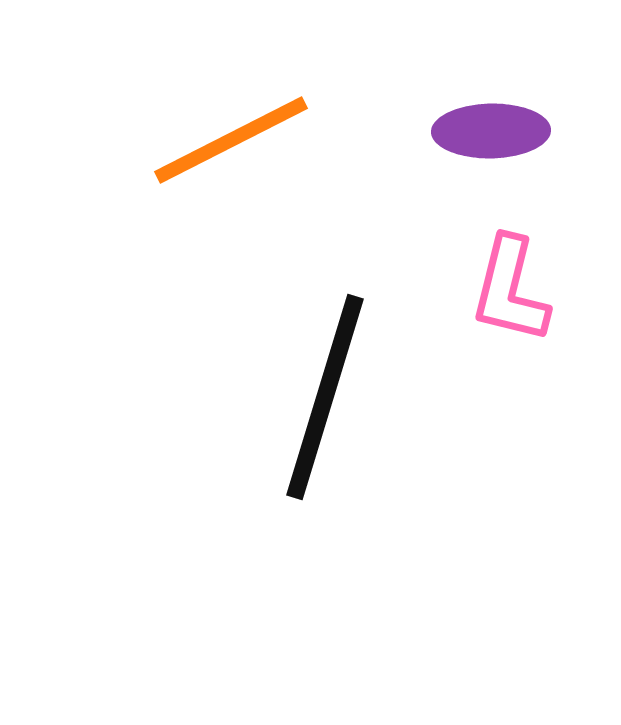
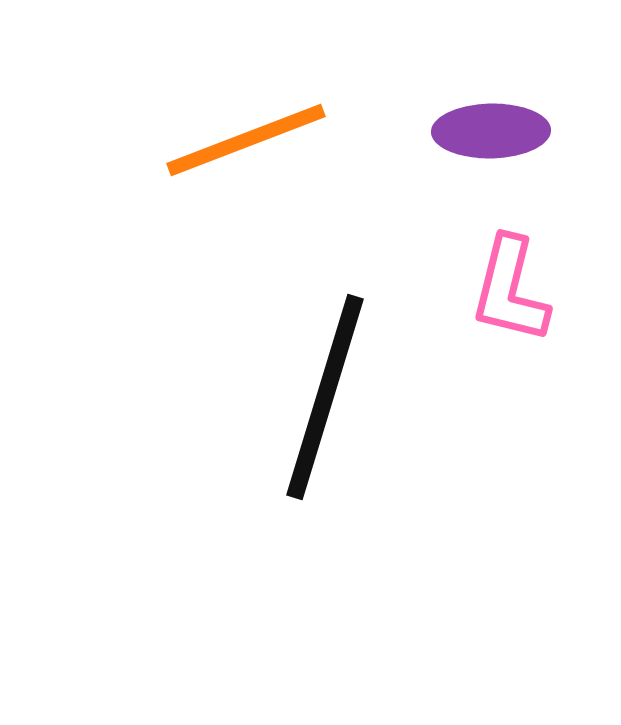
orange line: moved 15 px right; rotated 6 degrees clockwise
